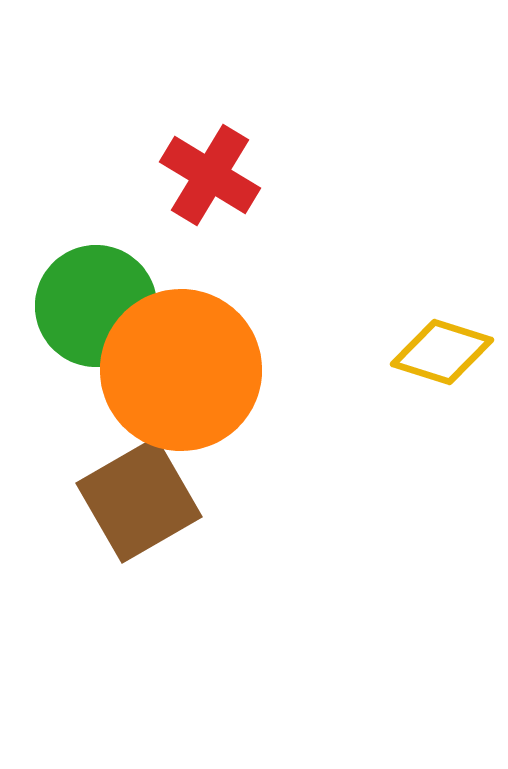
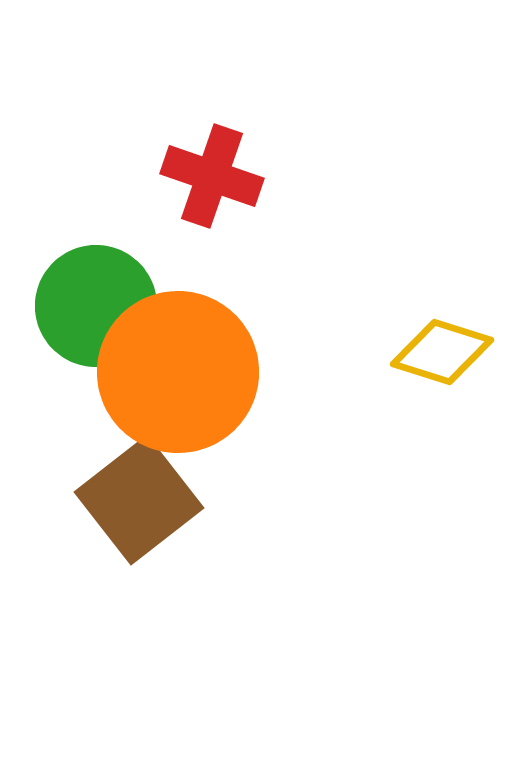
red cross: moved 2 px right, 1 px down; rotated 12 degrees counterclockwise
orange circle: moved 3 px left, 2 px down
brown square: rotated 8 degrees counterclockwise
